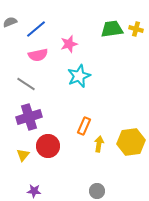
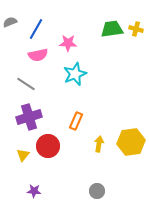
blue line: rotated 20 degrees counterclockwise
pink star: moved 1 px left, 1 px up; rotated 18 degrees clockwise
cyan star: moved 4 px left, 2 px up
orange rectangle: moved 8 px left, 5 px up
